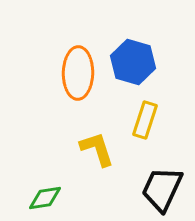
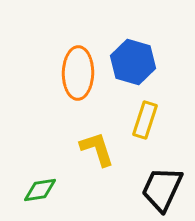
green diamond: moved 5 px left, 8 px up
